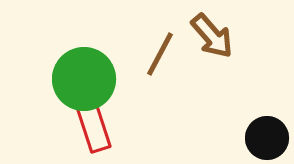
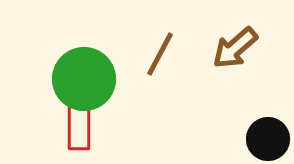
brown arrow: moved 23 px right, 12 px down; rotated 90 degrees clockwise
red rectangle: moved 14 px left, 2 px up; rotated 18 degrees clockwise
black circle: moved 1 px right, 1 px down
